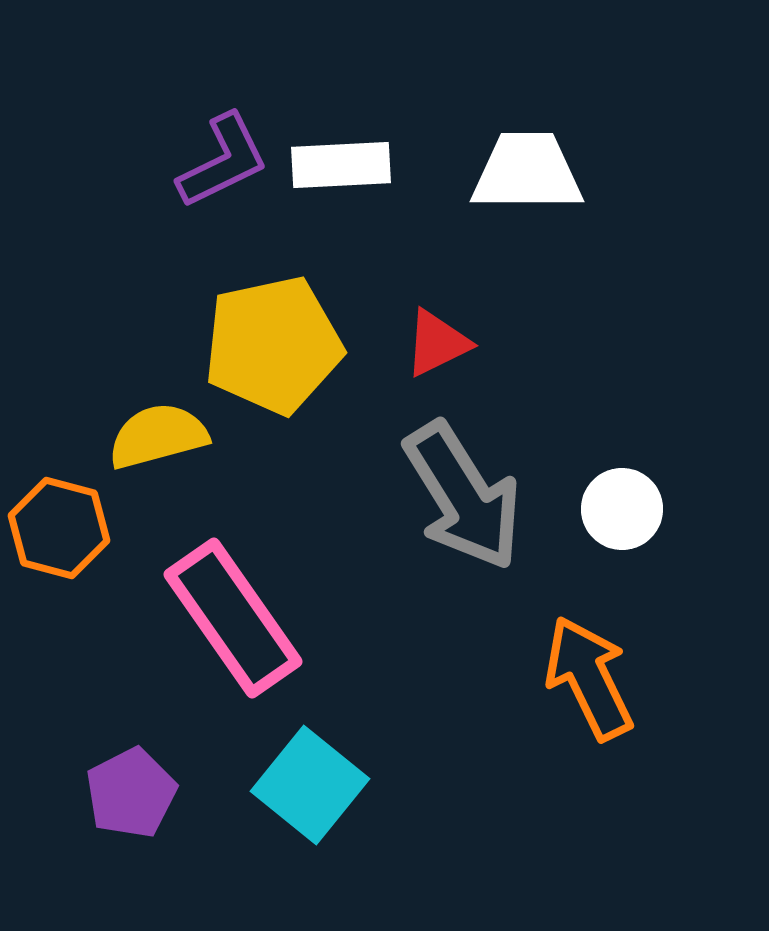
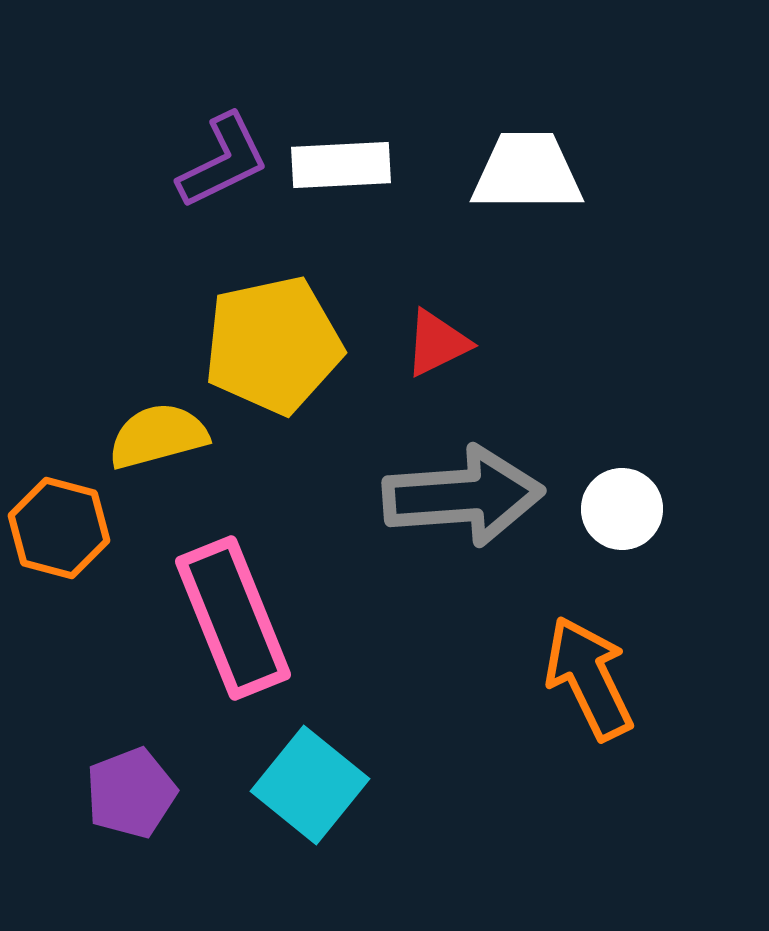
gray arrow: rotated 62 degrees counterclockwise
pink rectangle: rotated 13 degrees clockwise
purple pentagon: rotated 6 degrees clockwise
